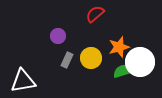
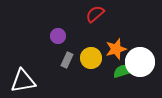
orange star: moved 3 px left, 2 px down
